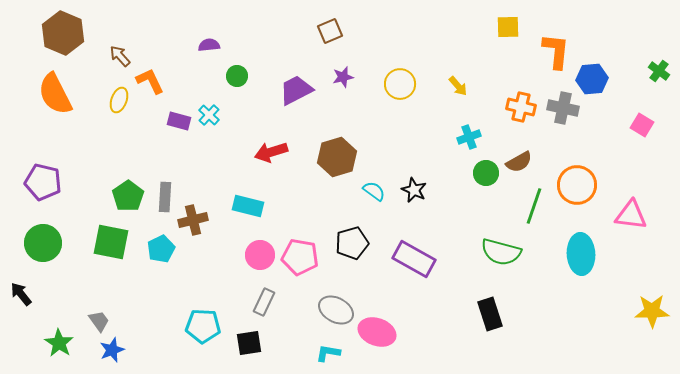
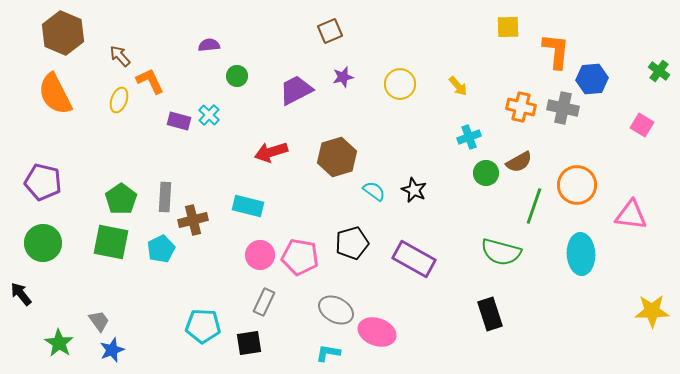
green pentagon at (128, 196): moved 7 px left, 3 px down
